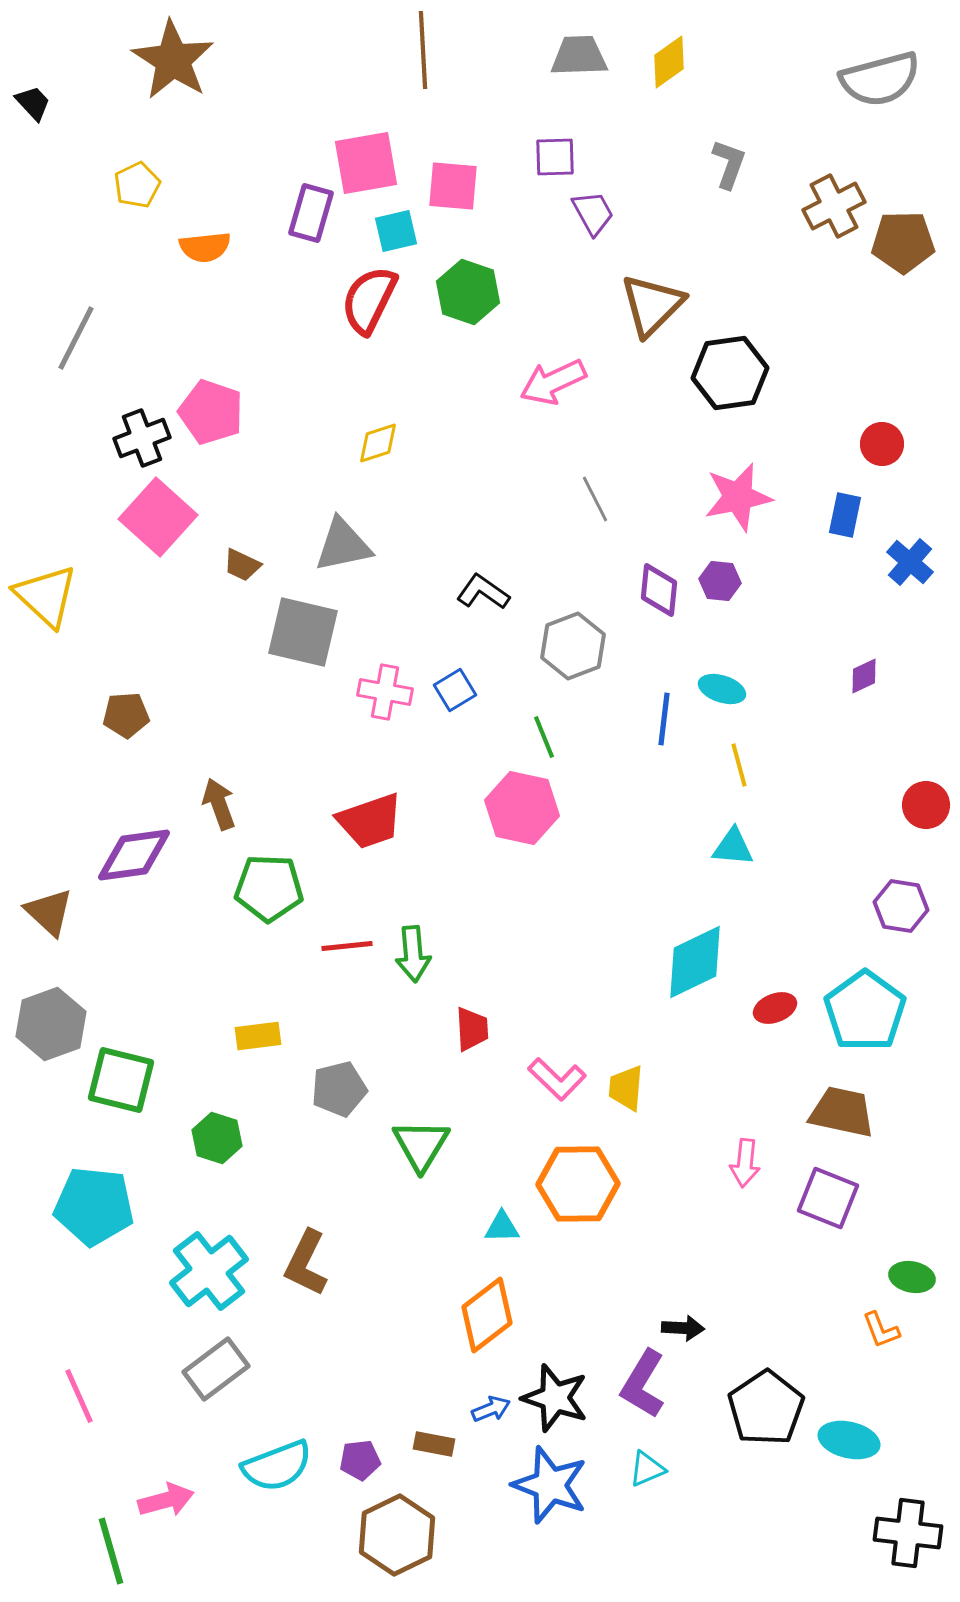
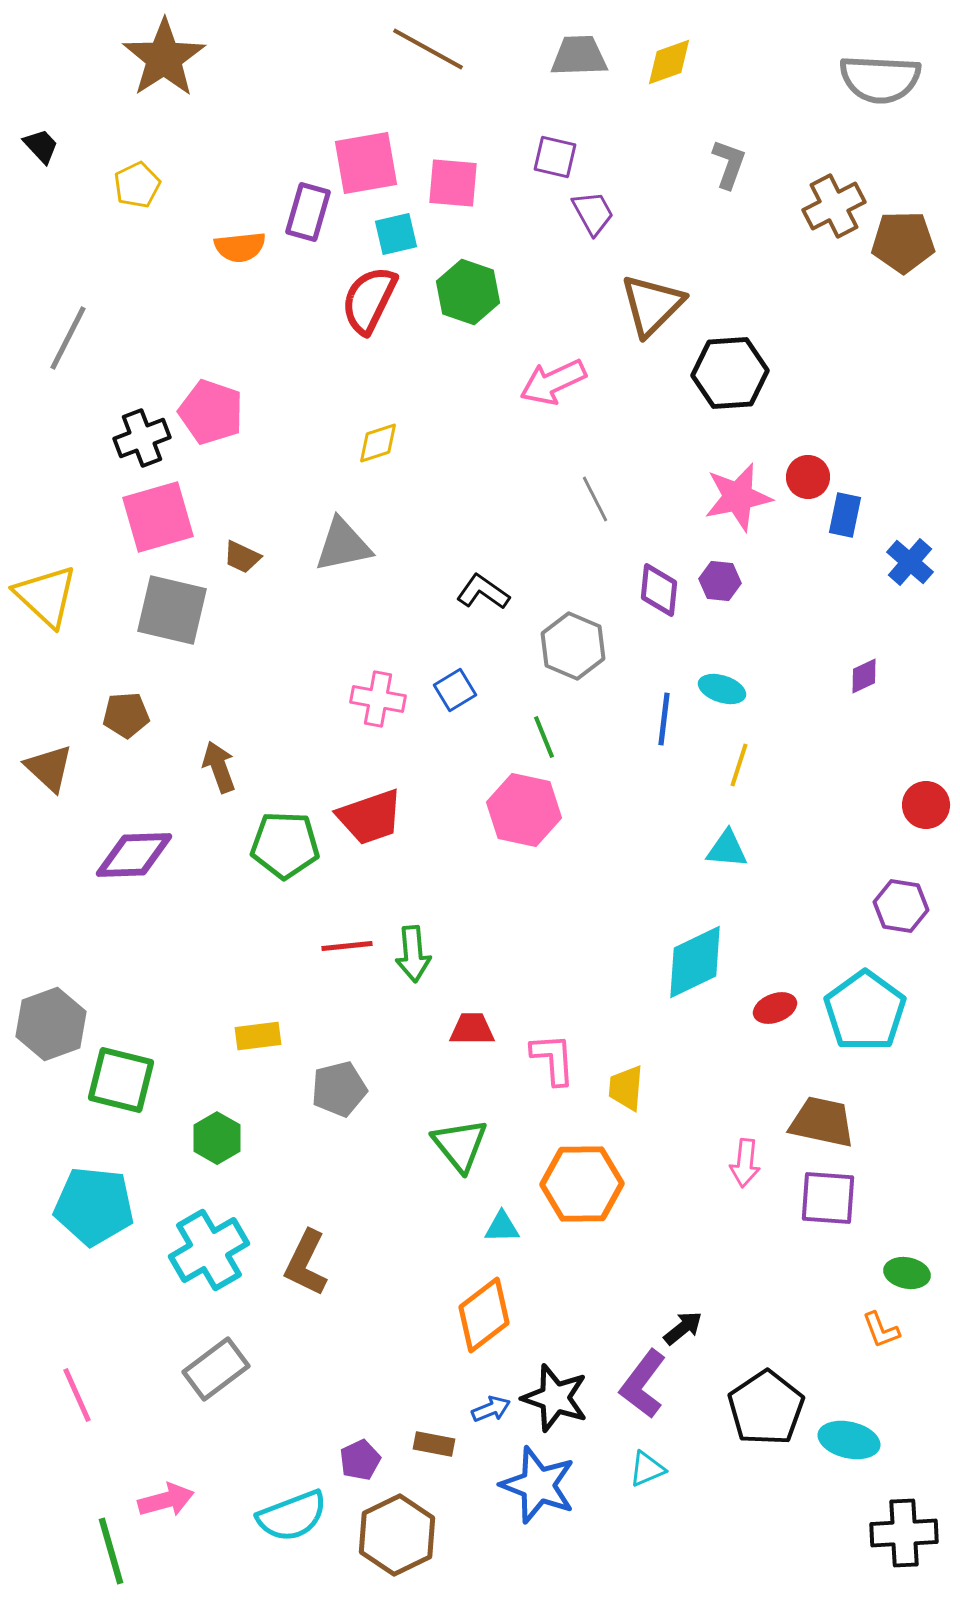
brown line at (423, 50): moved 5 px right, 1 px up; rotated 58 degrees counterclockwise
brown star at (173, 60): moved 9 px left, 2 px up; rotated 6 degrees clockwise
yellow diamond at (669, 62): rotated 16 degrees clockwise
gray semicircle at (880, 79): rotated 18 degrees clockwise
black trapezoid at (33, 103): moved 8 px right, 43 px down
purple square at (555, 157): rotated 15 degrees clockwise
pink square at (453, 186): moved 3 px up
purple rectangle at (311, 213): moved 3 px left, 1 px up
cyan square at (396, 231): moved 3 px down
orange semicircle at (205, 247): moved 35 px right
gray line at (76, 338): moved 8 px left
black hexagon at (730, 373): rotated 4 degrees clockwise
red circle at (882, 444): moved 74 px left, 33 px down
pink square at (158, 517): rotated 32 degrees clockwise
brown trapezoid at (242, 565): moved 8 px up
gray square at (303, 632): moved 131 px left, 22 px up
gray hexagon at (573, 646): rotated 16 degrees counterclockwise
pink cross at (385, 692): moved 7 px left, 7 px down
yellow line at (739, 765): rotated 33 degrees clockwise
brown arrow at (219, 804): moved 37 px up
pink hexagon at (522, 808): moved 2 px right, 2 px down
red trapezoid at (370, 821): moved 4 px up
cyan triangle at (733, 847): moved 6 px left, 2 px down
purple diamond at (134, 855): rotated 6 degrees clockwise
green pentagon at (269, 888): moved 16 px right, 43 px up
brown triangle at (49, 912): moved 144 px up
red trapezoid at (472, 1029): rotated 87 degrees counterclockwise
pink L-shape at (557, 1079): moved 4 px left, 20 px up; rotated 138 degrees counterclockwise
brown trapezoid at (842, 1112): moved 20 px left, 10 px down
green hexagon at (217, 1138): rotated 12 degrees clockwise
green triangle at (421, 1145): moved 39 px right; rotated 10 degrees counterclockwise
orange hexagon at (578, 1184): moved 4 px right
purple square at (828, 1198): rotated 18 degrees counterclockwise
cyan cross at (209, 1271): moved 21 px up; rotated 8 degrees clockwise
green ellipse at (912, 1277): moved 5 px left, 4 px up
orange diamond at (487, 1315): moved 3 px left
black arrow at (683, 1328): rotated 42 degrees counterclockwise
purple L-shape at (643, 1384): rotated 6 degrees clockwise
pink line at (79, 1396): moved 2 px left, 1 px up
purple pentagon at (360, 1460): rotated 18 degrees counterclockwise
cyan semicircle at (277, 1466): moved 15 px right, 50 px down
blue star at (550, 1485): moved 12 px left
black cross at (908, 1533): moved 4 px left; rotated 10 degrees counterclockwise
